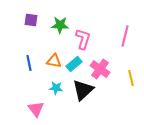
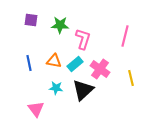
cyan rectangle: moved 1 px right
